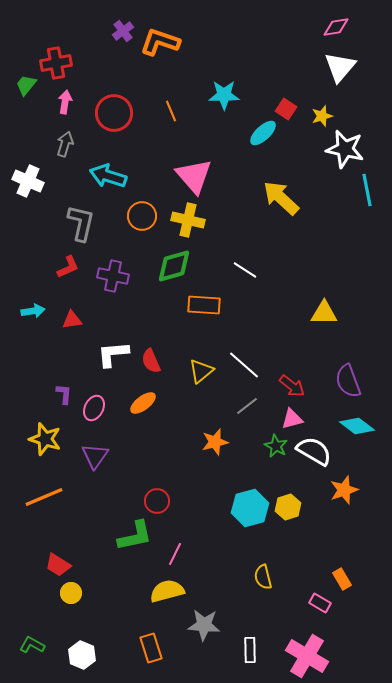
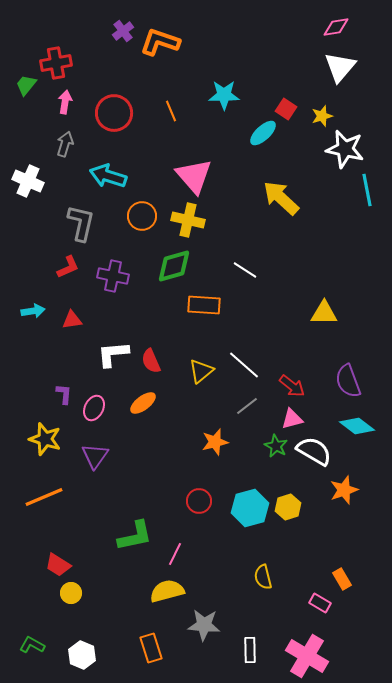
red circle at (157, 501): moved 42 px right
